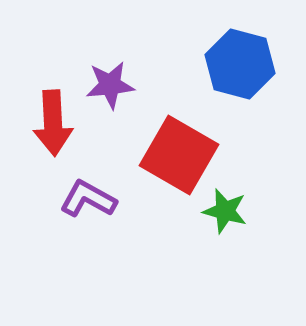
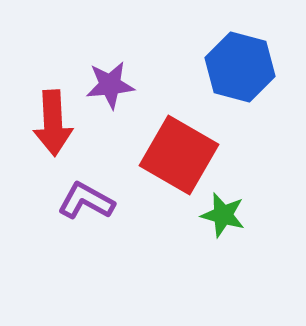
blue hexagon: moved 3 px down
purple L-shape: moved 2 px left, 2 px down
green star: moved 2 px left, 4 px down
